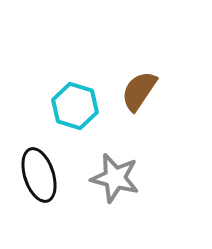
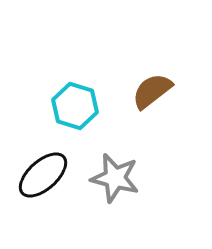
brown semicircle: moved 13 px right; rotated 18 degrees clockwise
black ellipse: moved 4 px right; rotated 66 degrees clockwise
